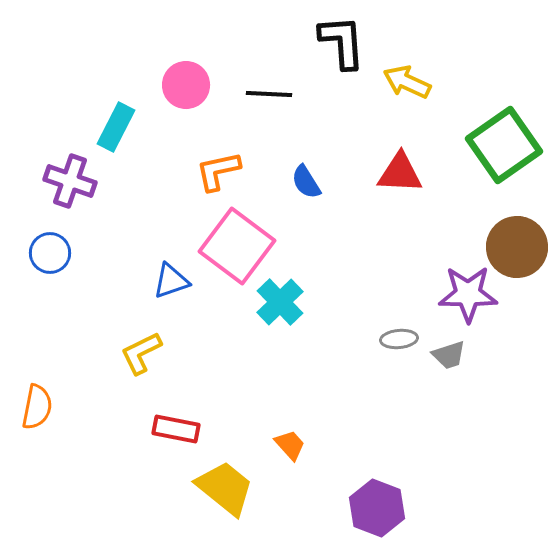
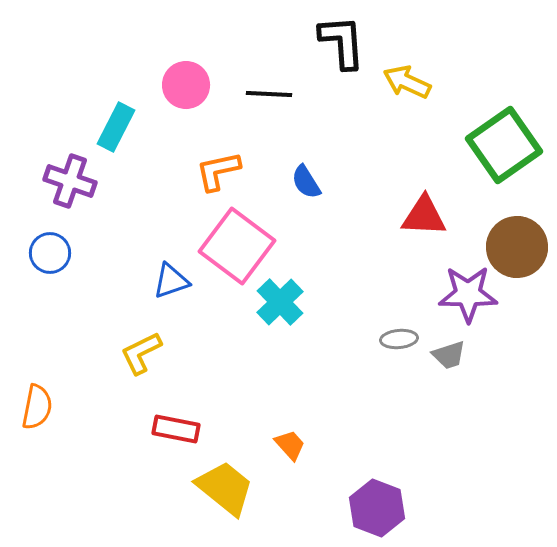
red triangle: moved 24 px right, 43 px down
